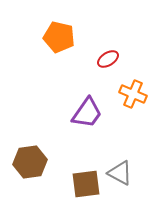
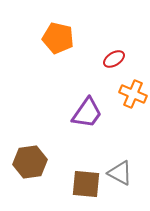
orange pentagon: moved 1 px left, 1 px down
red ellipse: moved 6 px right
brown square: rotated 12 degrees clockwise
